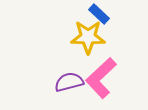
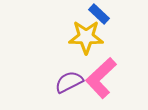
yellow star: moved 2 px left
purple semicircle: rotated 12 degrees counterclockwise
